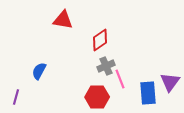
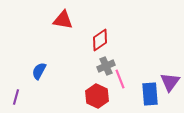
blue rectangle: moved 2 px right, 1 px down
red hexagon: moved 1 px up; rotated 25 degrees clockwise
